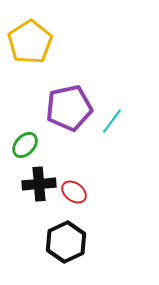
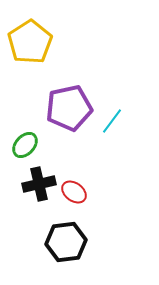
black cross: rotated 8 degrees counterclockwise
black hexagon: rotated 18 degrees clockwise
